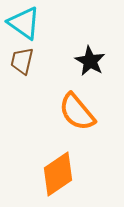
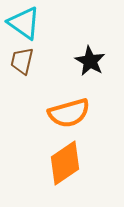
orange semicircle: moved 8 px left, 1 px down; rotated 66 degrees counterclockwise
orange diamond: moved 7 px right, 11 px up
